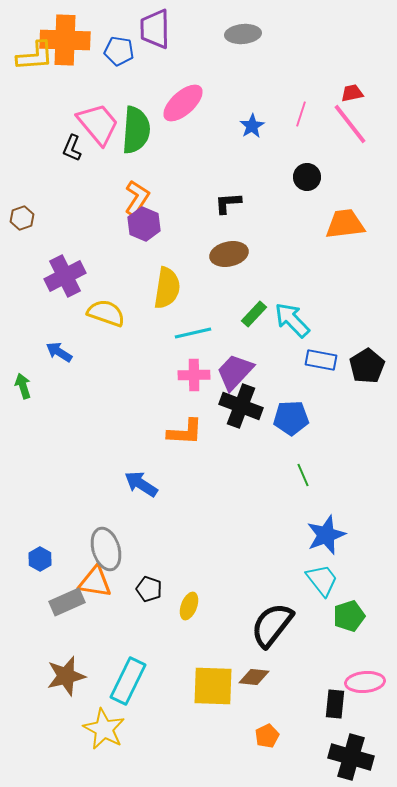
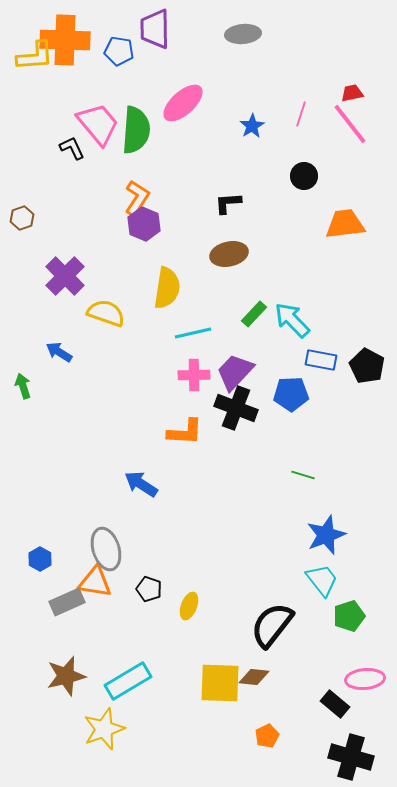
black L-shape at (72, 148): rotated 132 degrees clockwise
black circle at (307, 177): moved 3 px left, 1 px up
purple cross at (65, 276): rotated 18 degrees counterclockwise
black pentagon at (367, 366): rotated 12 degrees counterclockwise
black cross at (241, 406): moved 5 px left, 2 px down
blue pentagon at (291, 418): moved 24 px up
green line at (303, 475): rotated 50 degrees counterclockwise
cyan rectangle at (128, 681): rotated 33 degrees clockwise
pink ellipse at (365, 682): moved 3 px up
yellow square at (213, 686): moved 7 px right, 3 px up
black rectangle at (335, 704): rotated 56 degrees counterclockwise
yellow star at (104, 729): rotated 24 degrees clockwise
